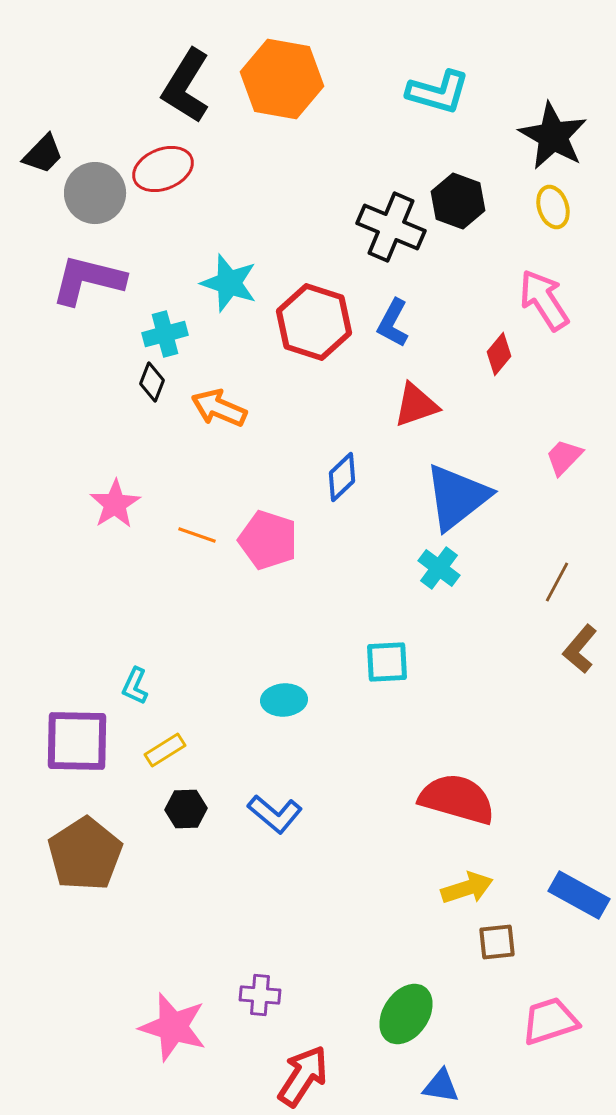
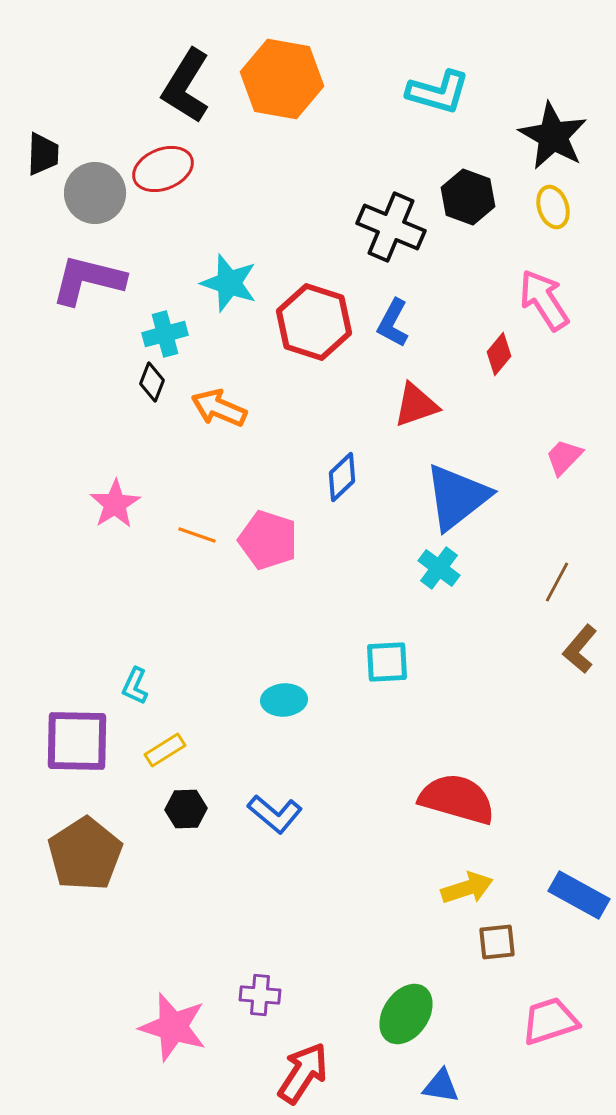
black trapezoid at (43, 154): rotated 42 degrees counterclockwise
black hexagon at (458, 201): moved 10 px right, 4 px up
red arrow at (303, 1076): moved 3 px up
